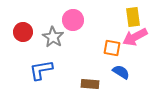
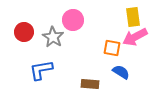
red circle: moved 1 px right
